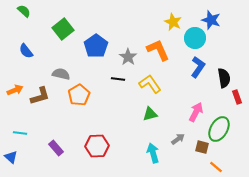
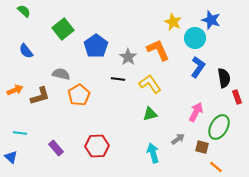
green ellipse: moved 2 px up
